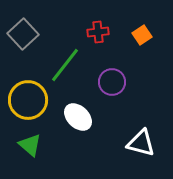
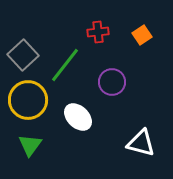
gray square: moved 21 px down
green triangle: rotated 25 degrees clockwise
